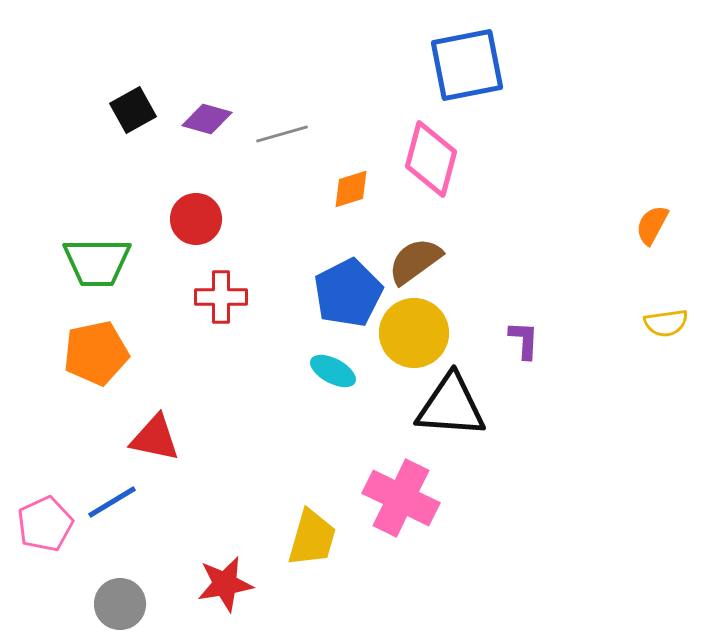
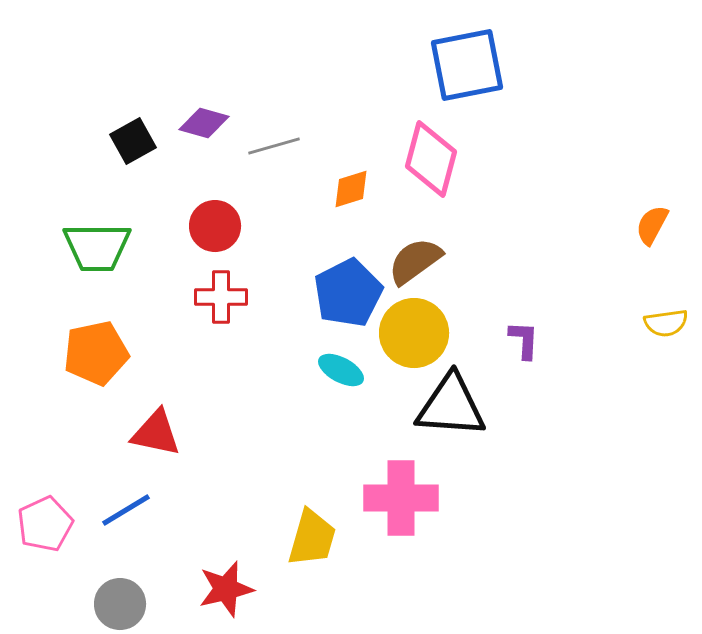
black square: moved 31 px down
purple diamond: moved 3 px left, 4 px down
gray line: moved 8 px left, 12 px down
red circle: moved 19 px right, 7 px down
green trapezoid: moved 15 px up
cyan ellipse: moved 8 px right, 1 px up
red triangle: moved 1 px right, 5 px up
pink cross: rotated 26 degrees counterclockwise
blue line: moved 14 px right, 8 px down
red star: moved 1 px right, 5 px down; rotated 4 degrees counterclockwise
